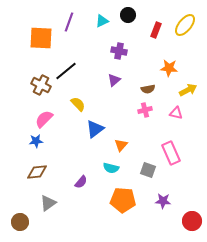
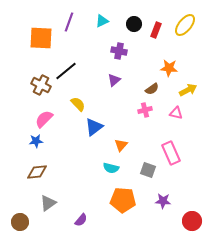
black circle: moved 6 px right, 9 px down
brown semicircle: moved 4 px right; rotated 24 degrees counterclockwise
blue triangle: moved 1 px left, 2 px up
purple semicircle: moved 38 px down
